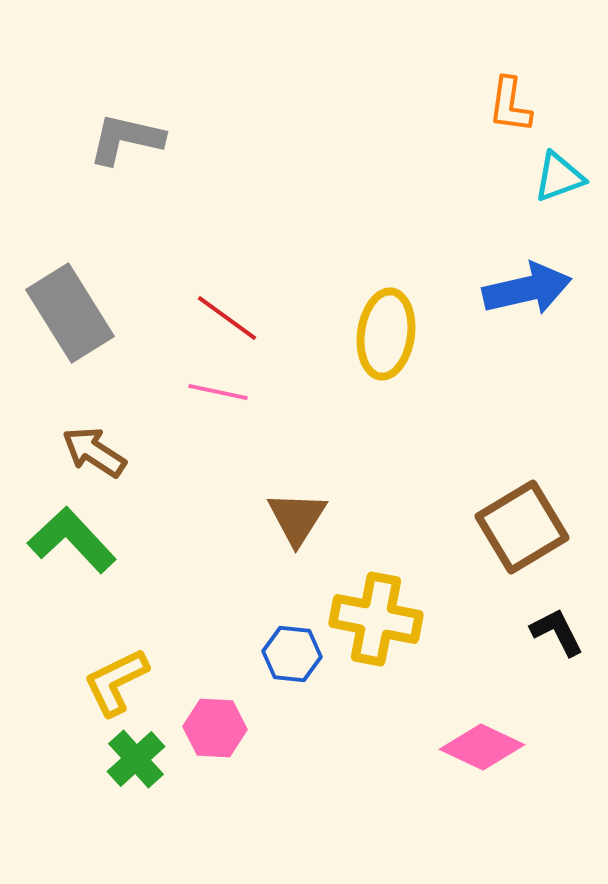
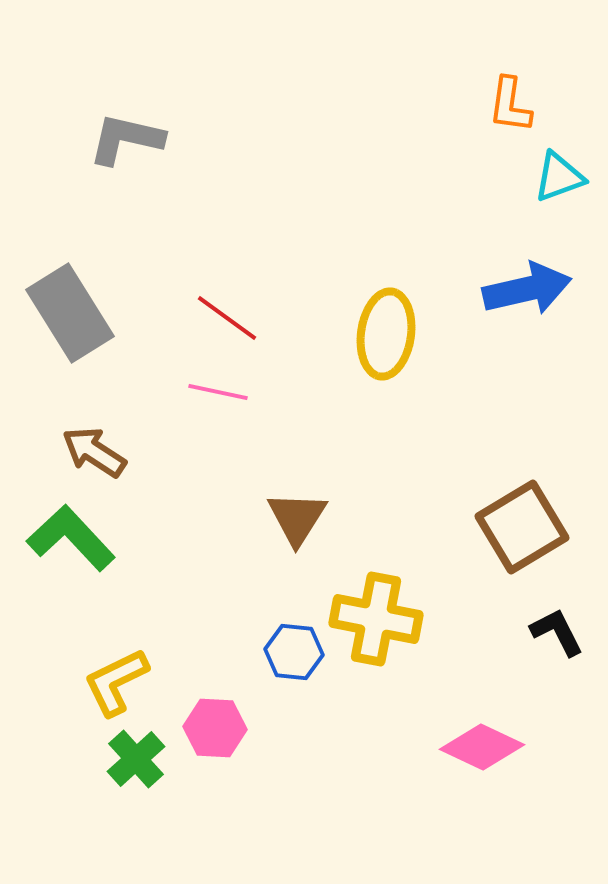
green L-shape: moved 1 px left, 2 px up
blue hexagon: moved 2 px right, 2 px up
